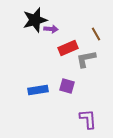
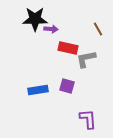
black star: moved 1 px up; rotated 15 degrees clockwise
brown line: moved 2 px right, 5 px up
red rectangle: rotated 36 degrees clockwise
